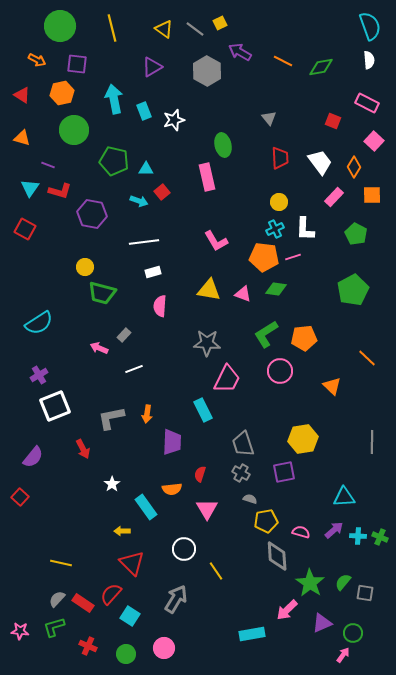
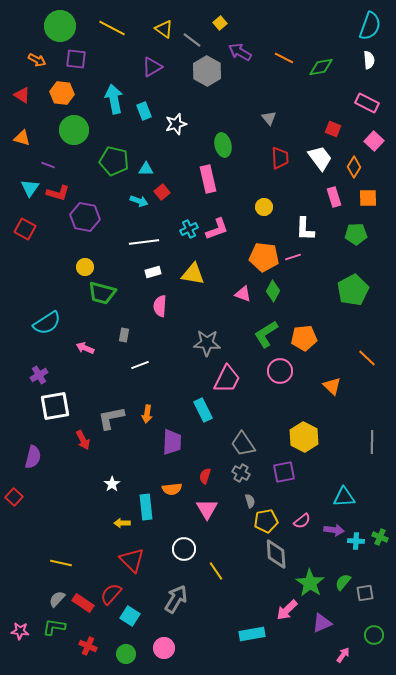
yellow square at (220, 23): rotated 16 degrees counterclockwise
cyan semicircle at (370, 26): rotated 40 degrees clockwise
yellow line at (112, 28): rotated 48 degrees counterclockwise
gray line at (195, 29): moved 3 px left, 11 px down
orange line at (283, 61): moved 1 px right, 3 px up
purple square at (77, 64): moved 1 px left, 5 px up
orange hexagon at (62, 93): rotated 20 degrees clockwise
white star at (174, 120): moved 2 px right, 4 px down
red square at (333, 121): moved 8 px down
white trapezoid at (320, 162): moved 4 px up
pink rectangle at (207, 177): moved 1 px right, 2 px down
red L-shape at (60, 191): moved 2 px left, 2 px down
orange square at (372, 195): moved 4 px left, 3 px down
pink rectangle at (334, 197): rotated 60 degrees counterclockwise
yellow circle at (279, 202): moved 15 px left, 5 px down
purple hexagon at (92, 214): moved 7 px left, 3 px down
cyan cross at (275, 229): moved 86 px left
green pentagon at (356, 234): rotated 30 degrees counterclockwise
pink L-shape at (216, 241): moved 1 px right, 12 px up; rotated 80 degrees counterclockwise
green diamond at (276, 289): moved 3 px left, 2 px down; rotated 70 degrees counterclockwise
yellow triangle at (209, 290): moved 16 px left, 16 px up
cyan semicircle at (39, 323): moved 8 px right
gray rectangle at (124, 335): rotated 32 degrees counterclockwise
pink arrow at (99, 348): moved 14 px left
white line at (134, 369): moved 6 px right, 4 px up
white square at (55, 406): rotated 12 degrees clockwise
yellow hexagon at (303, 439): moved 1 px right, 2 px up; rotated 24 degrees counterclockwise
gray trapezoid at (243, 444): rotated 16 degrees counterclockwise
red arrow at (83, 449): moved 9 px up
purple semicircle at (33, 457): rotated 25 degrees counterclockwise
red semicircle at (200, 474): moved 5 px right, 2 px down
red square at (20, 497): moved 6 px left
gray semicircle at (250, 499): moved 2 px down; rotated 56 degrees clockwise
cyan rectangle at (146, 507): rotated 30 degrees clockwise
purple arrow at (334, 530): rotated 48 degrees clockwise
yellow arrow at (122, 531): moved 8 px up
pink semicircle at (301, 532): moved 1 px right, 11 px up; rotated 126 degrees clockwise
cyan cross at (358, 536): moved 2 px left, 5 px down
gray diamond at (277, 556): moved 1 px left, 2 px up
red triangle at (132, 563): moved 3 px up
gray square at (365, 593): rotated 18 degrees counterclockwise
green L-shape at (54, 627): rotated 25 degrees clockwise
green circle at (353, 633): moved 21 px right, 2 px down
